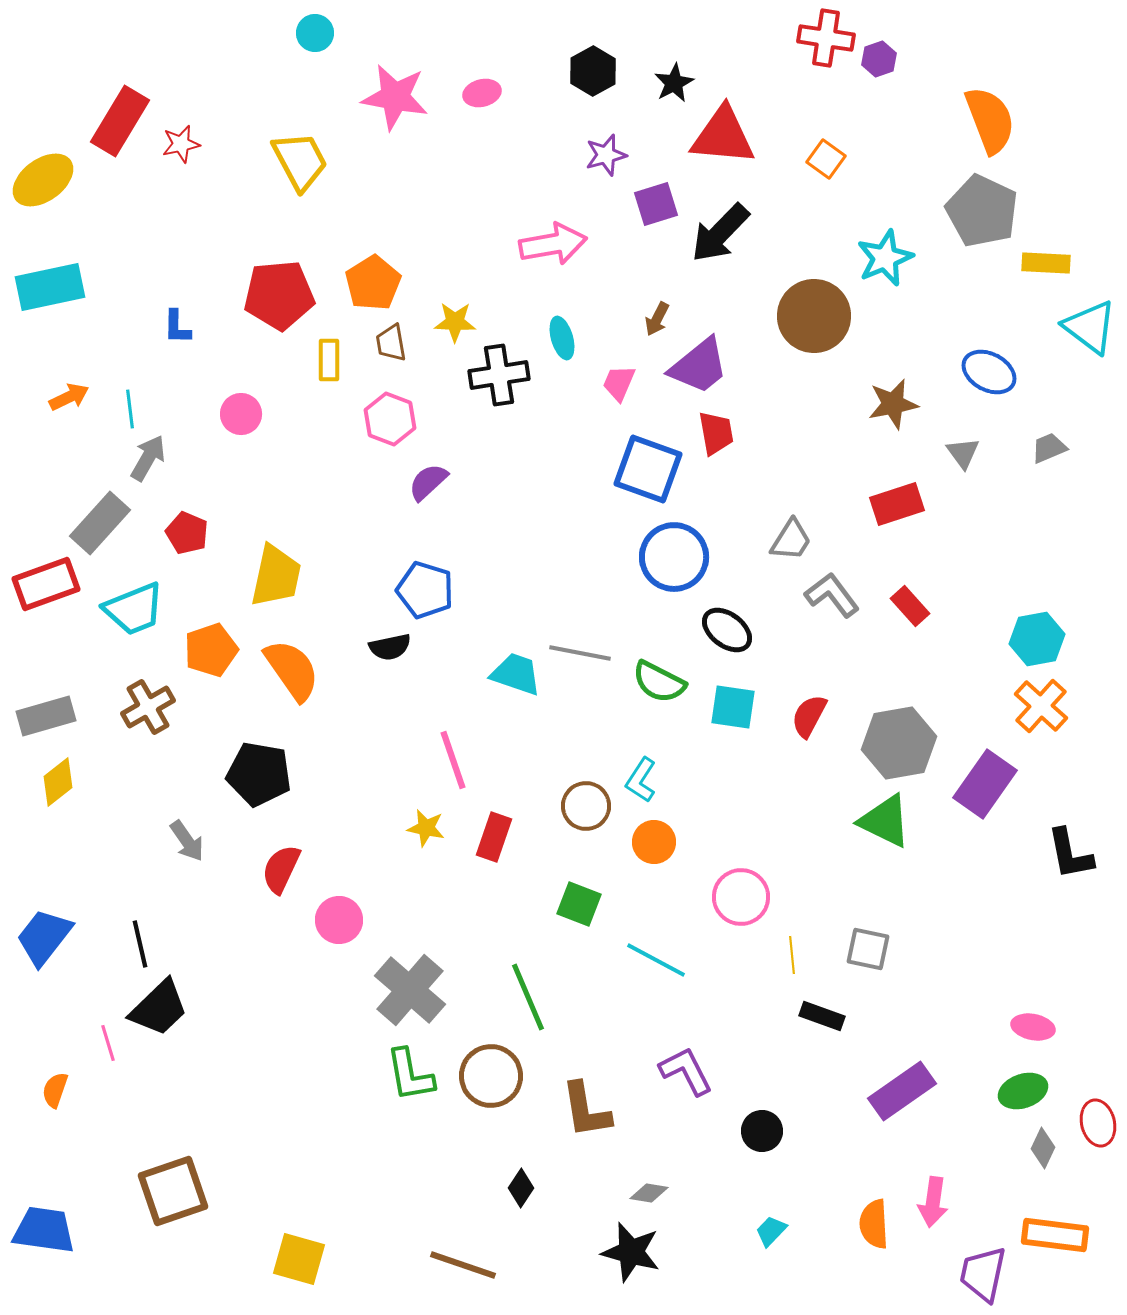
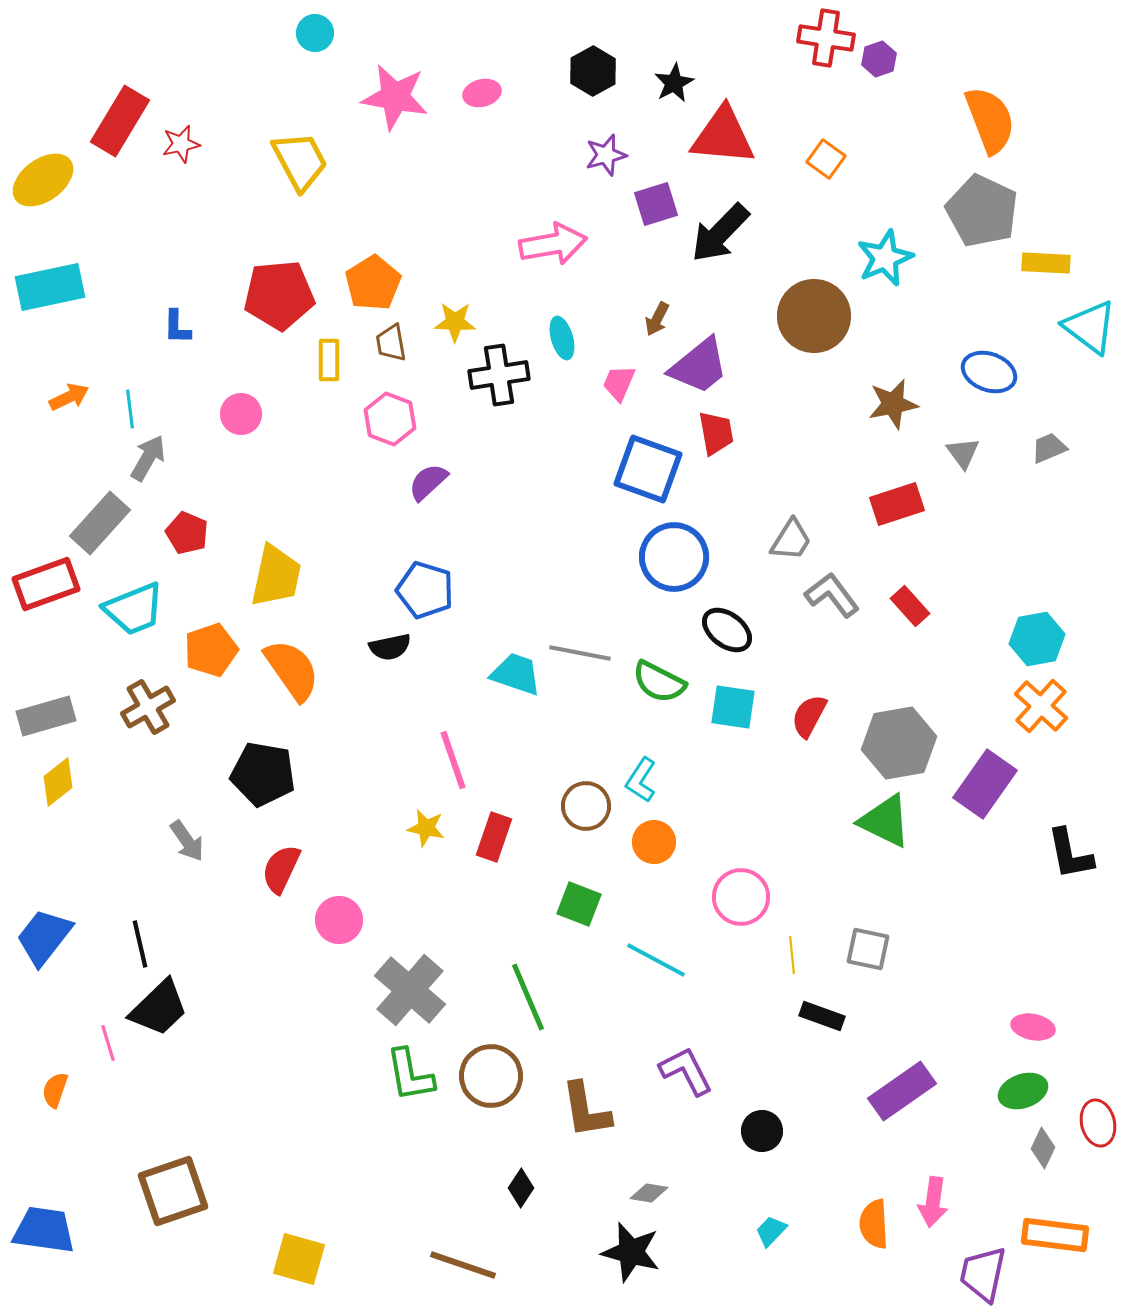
blue ellipse at (989, 372): rotated 8 degrees counterclockwise
black pentagon at (259, 774): moved 4 px right
